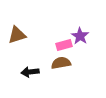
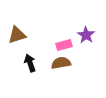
purple star: moved 6 px right, 1 px up
black arrow: moved 9 px up; rotated 78 degrees clockwise
